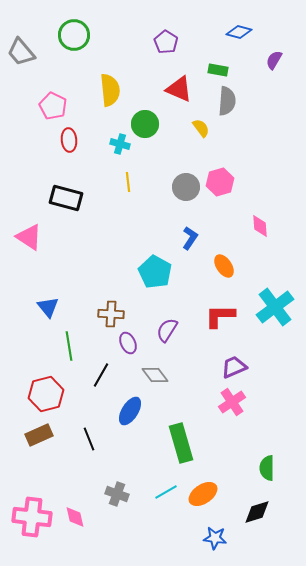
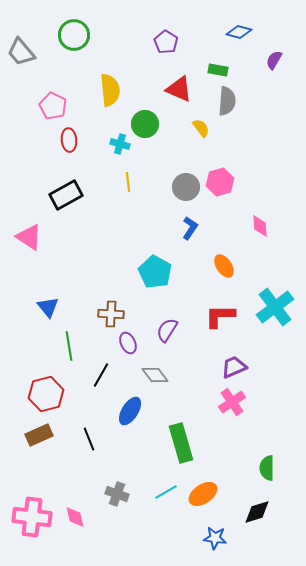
black rectangle at (66, 198): moved 3 px up; rotated 44 degrees counterclockwise
blue L-shape at (190, 238): moved 10 px up
